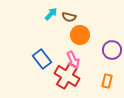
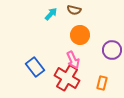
brown semicircle: moved 5 px right, 7 px up
blue rectangle: moved 7 px left, 8 px down
red cross: moved 2 px down
orange rectangle: moved 5 px left, 2 px down
